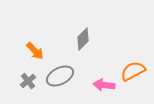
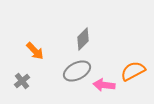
gray ellipse: moved 17 px right, 5 px up
gray cross: moved 6 px left
